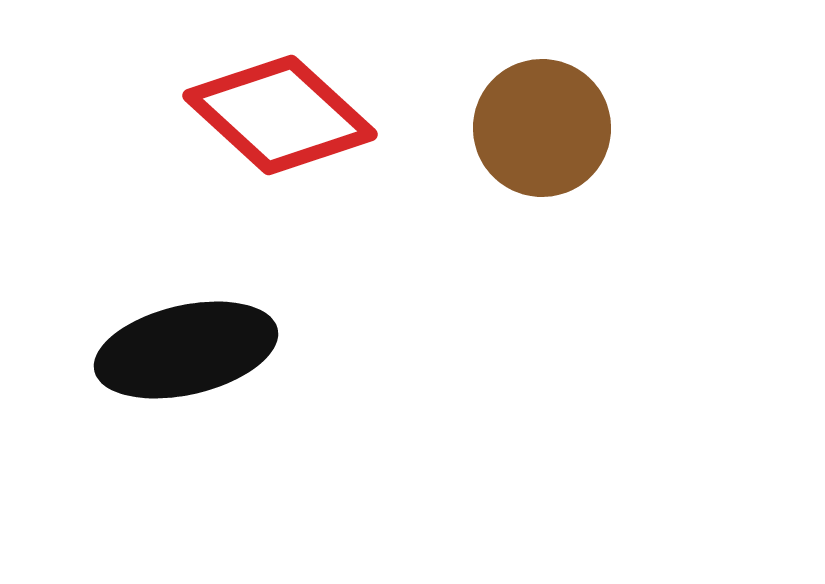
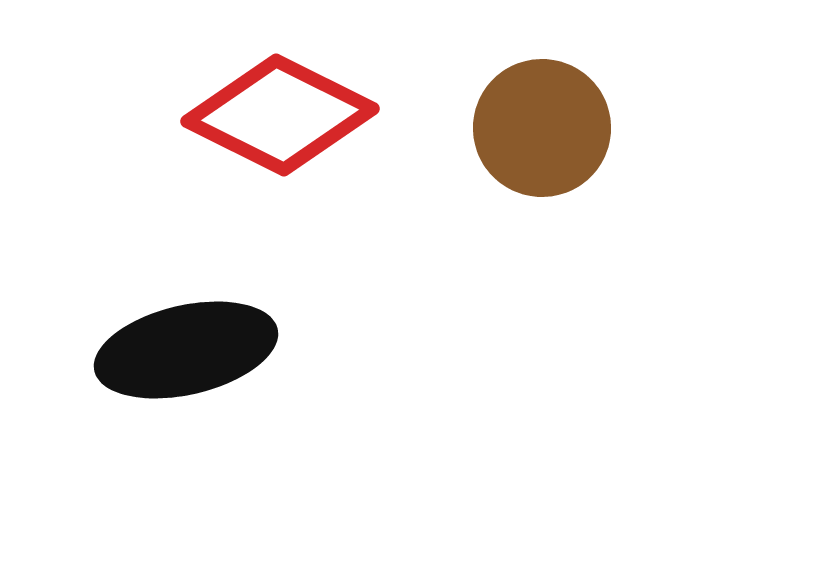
red diamond: rotated 16 degrees counterclockwise
